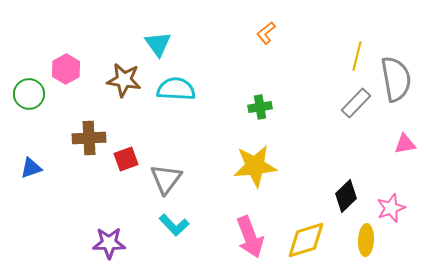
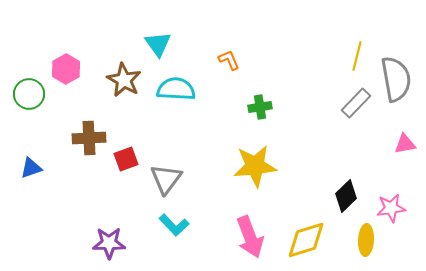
orange L-shape: moved 37 px left, 27 px down; rotated 105 degrees clockwise
brown star: rotated 20 degrees clockwise
pink star: rotated 12 degrees clockwise
